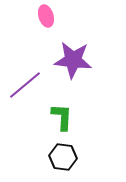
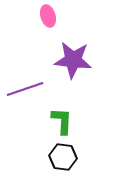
pink ellipse: moved 2 px right
purple line: moved 4 px down; rotated 21 degrees clockwise
green L-shape: moved 4 px down
